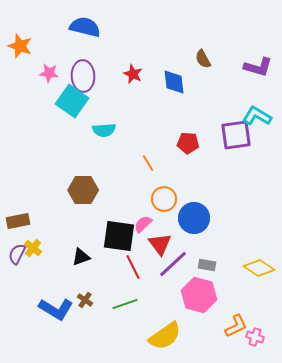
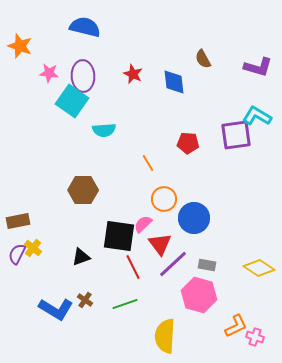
yellow semicircle: rotated 128 degrees clockwise
